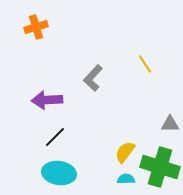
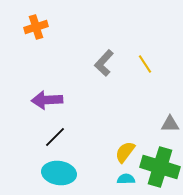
gray L-shape: moved 11 px right, 15 px up
